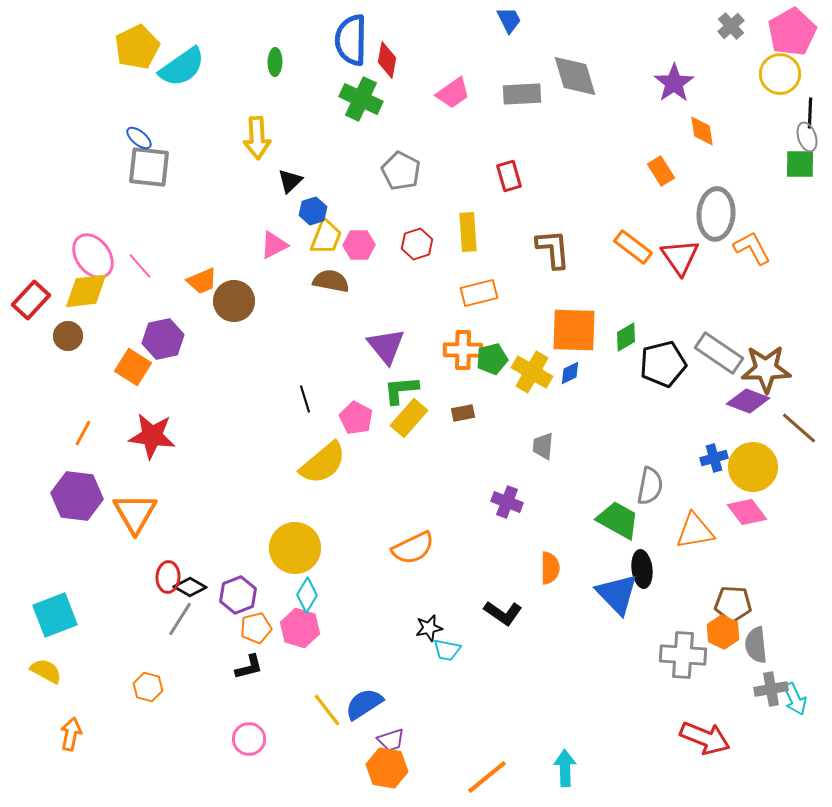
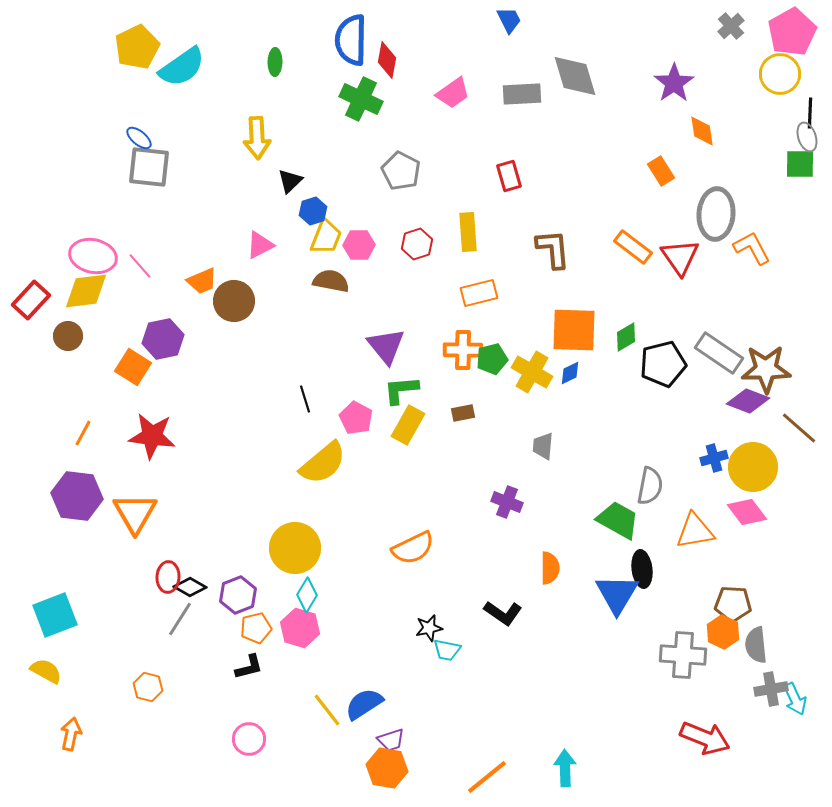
pink triangle at (274, 245): moved 14 px left
pink ellipse at (93, 256): rotated 42 degrees counterclockwise
yellow rectangle at (409, 418): moved 1 px left, 7 px down; rotated 12 degrees counterclockwise
blue triangle at (617, 594): rotated 15 degrees clockwise
